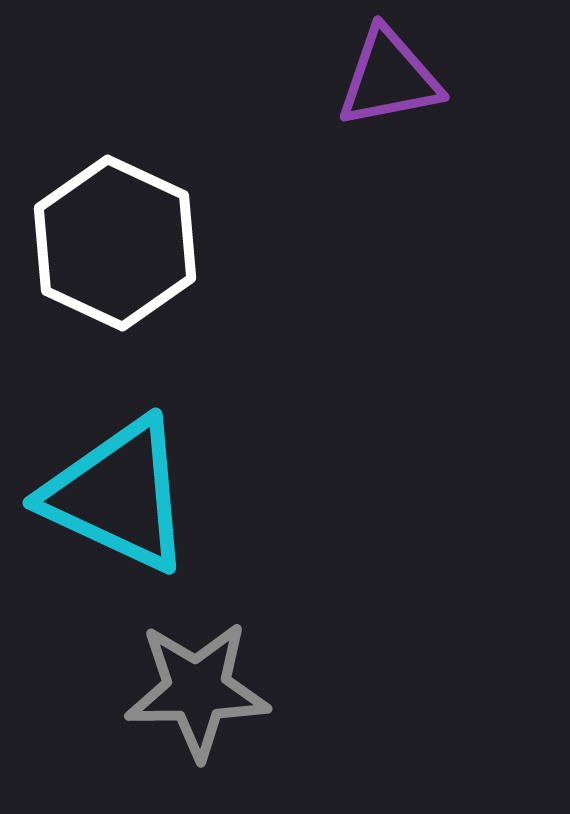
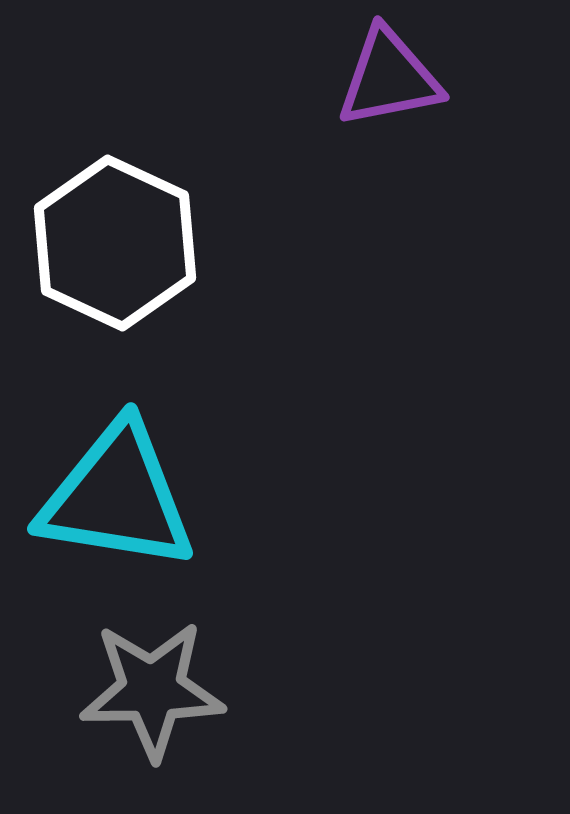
cyan triangle: moved 1 px left, 2 px down; rotated 16 degrees counterclockwise
gray star: moved 45 px left
